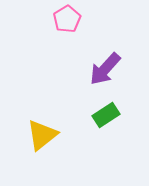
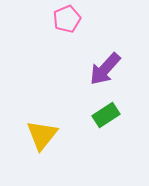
pink pentagon: rotated 8 degrees clockwise
yellow triangle: rotated 12 degrees counterclockwise
